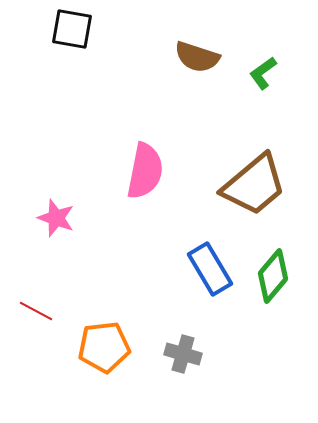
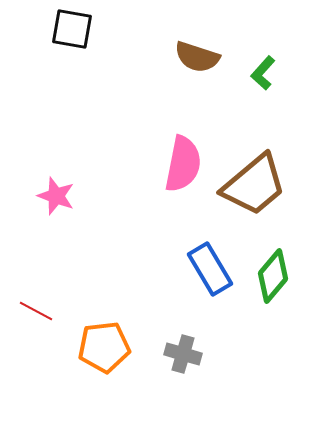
green L-shape: rotated 12 degrees counterclockwise
pink semicircle: moved 38 px right, 7 px up
pink star: moved 22 px up
